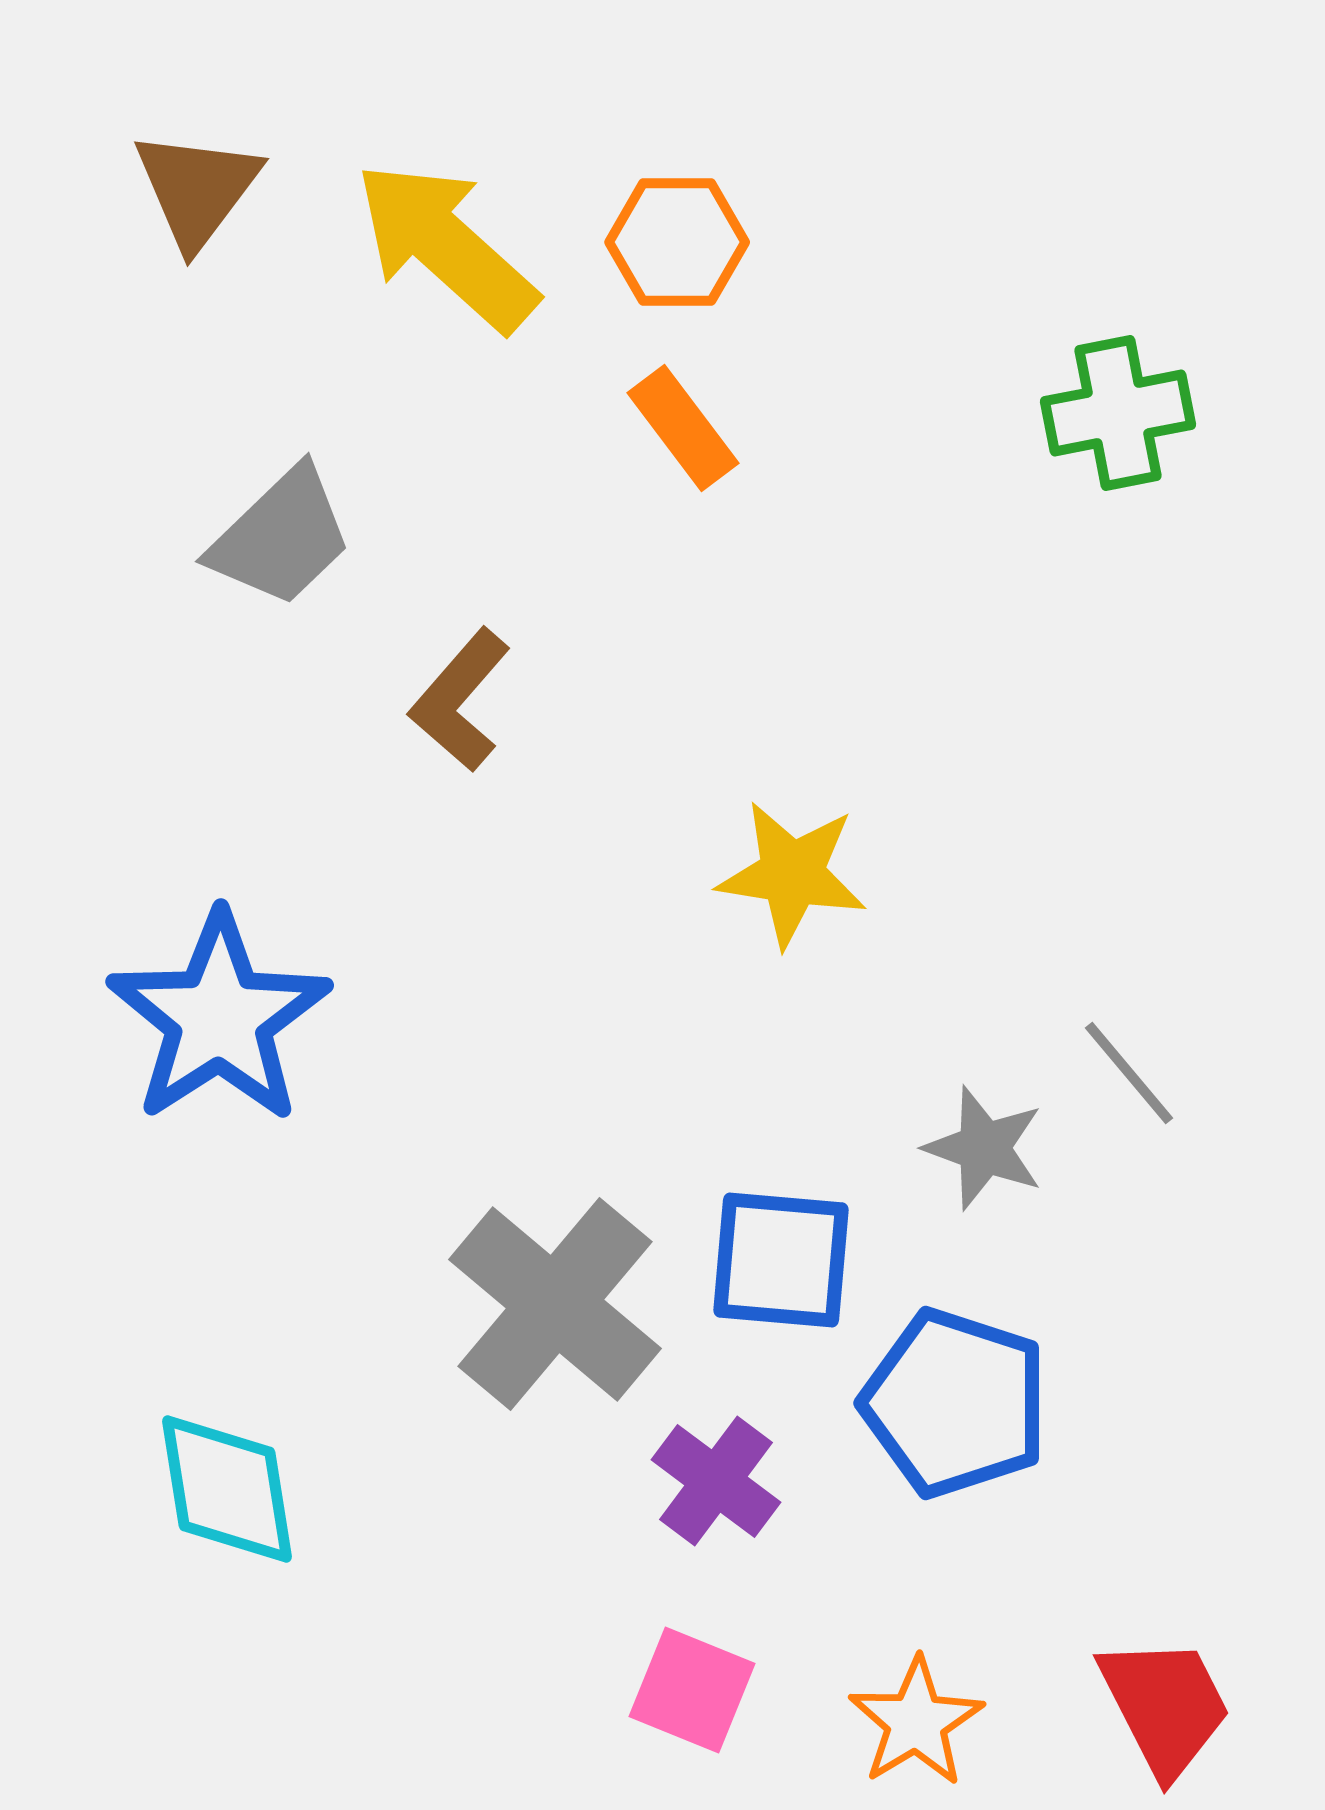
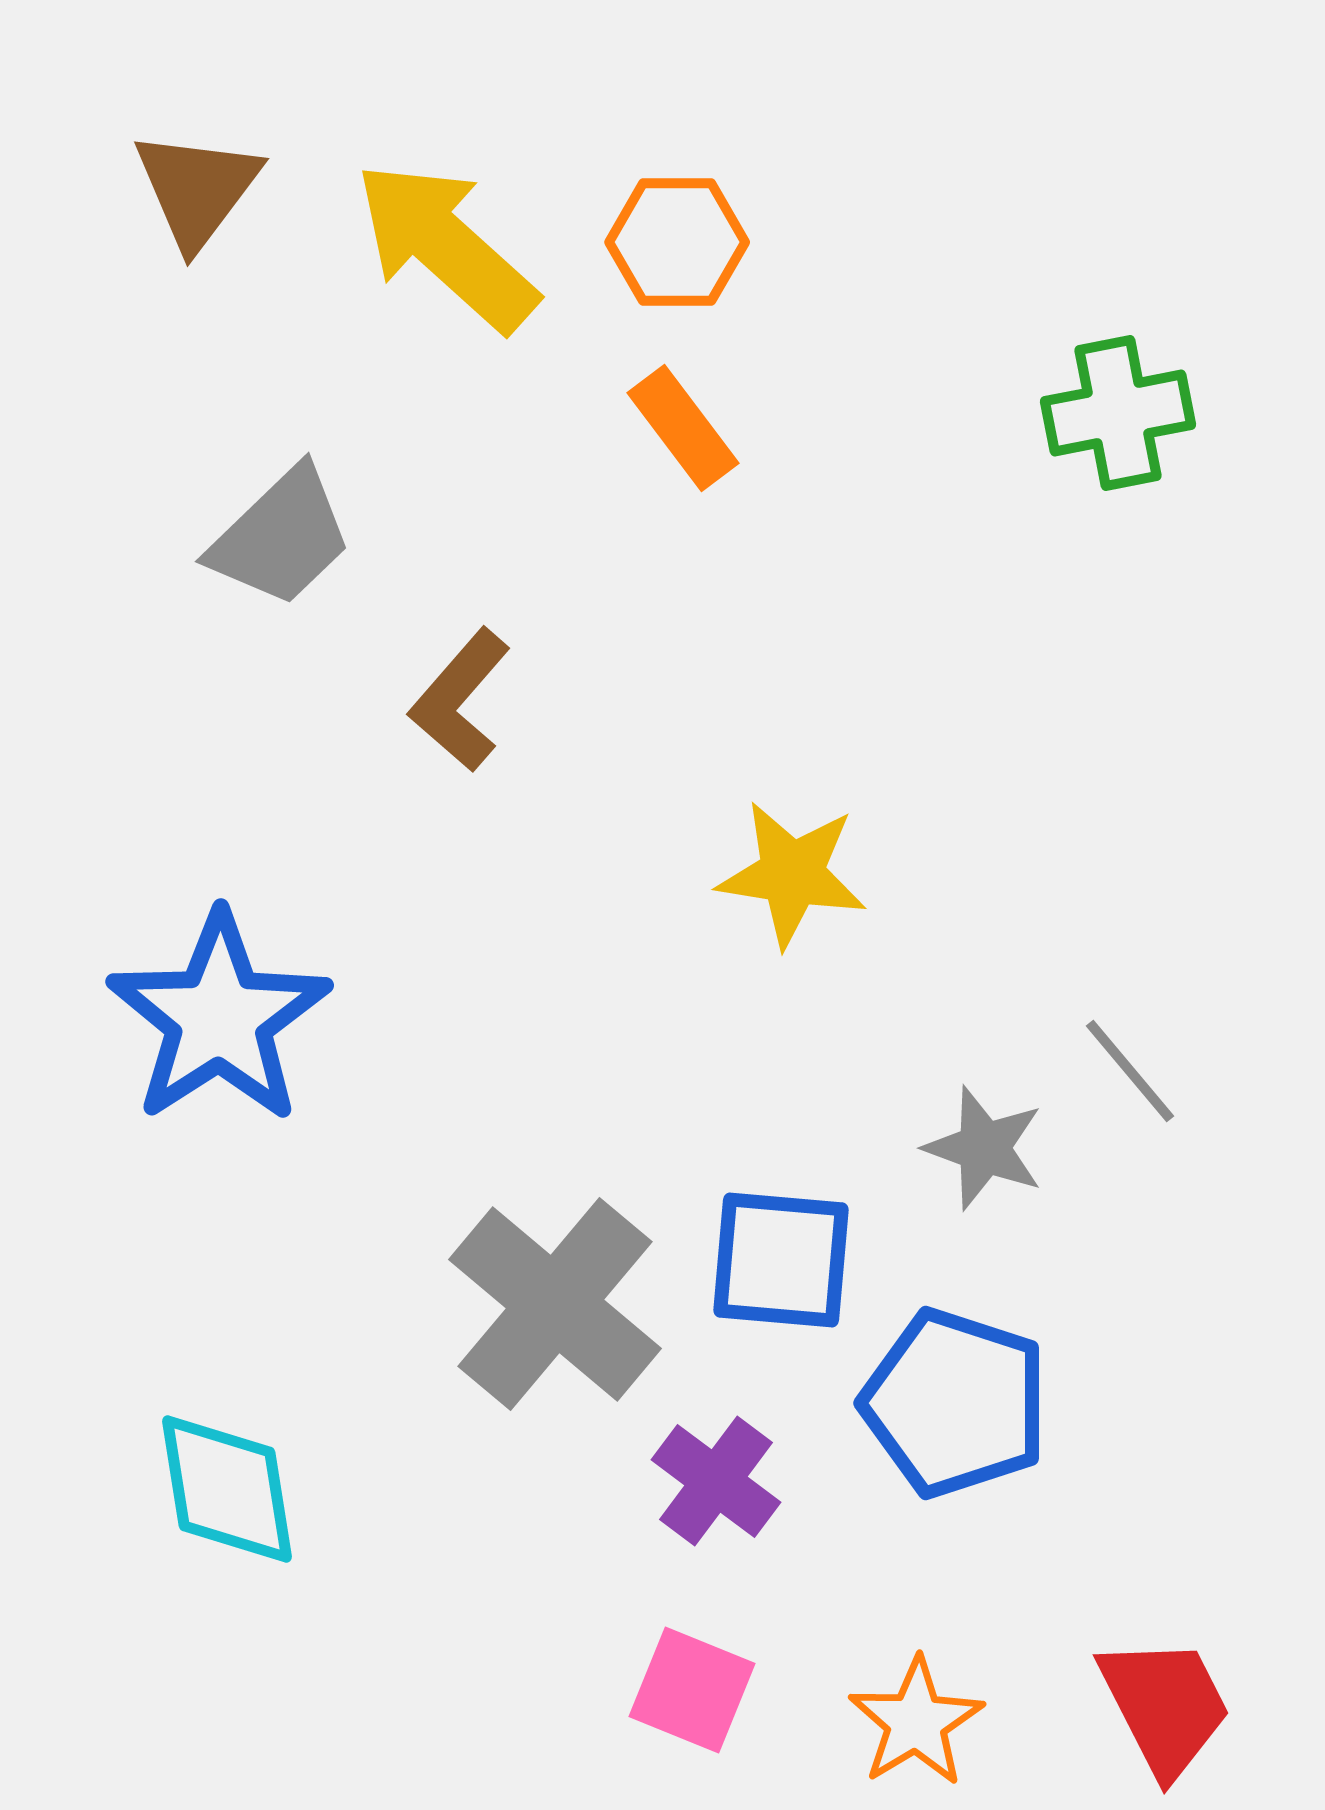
gray line: moved 1 px right, 2 px up
